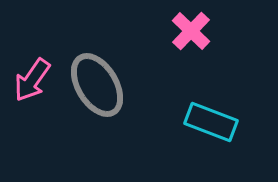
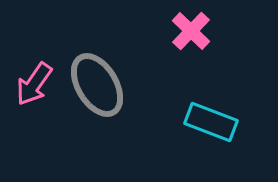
pink arrow: moved 2 px right, 4 px down
